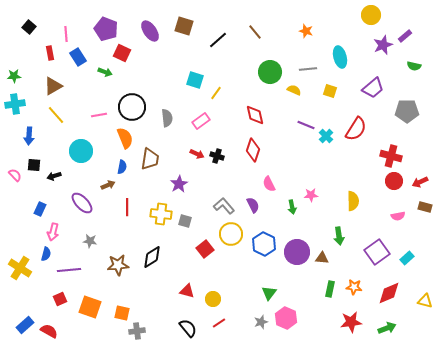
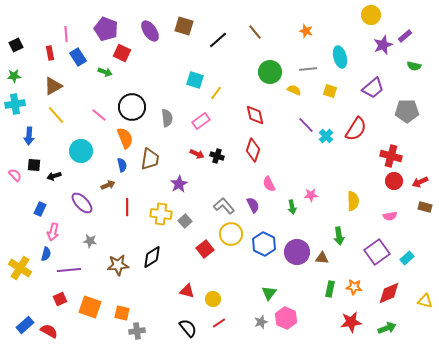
black square at (29, 27): moved 13 px left, 18 px down; rotated 24 degrees clockwise
pink line at (99, 115): rotated 49 degrees clockwise
purple line at (306, 125): rotated 24 degrees clockwise
blue semicircle at (122, 167): moved 2 px up; rotated 24 degrees counterclockwise
pink semicircle at (398, 216): moved 8 px left
gray square at (185, 221): rotated 32 degrees clockwise
